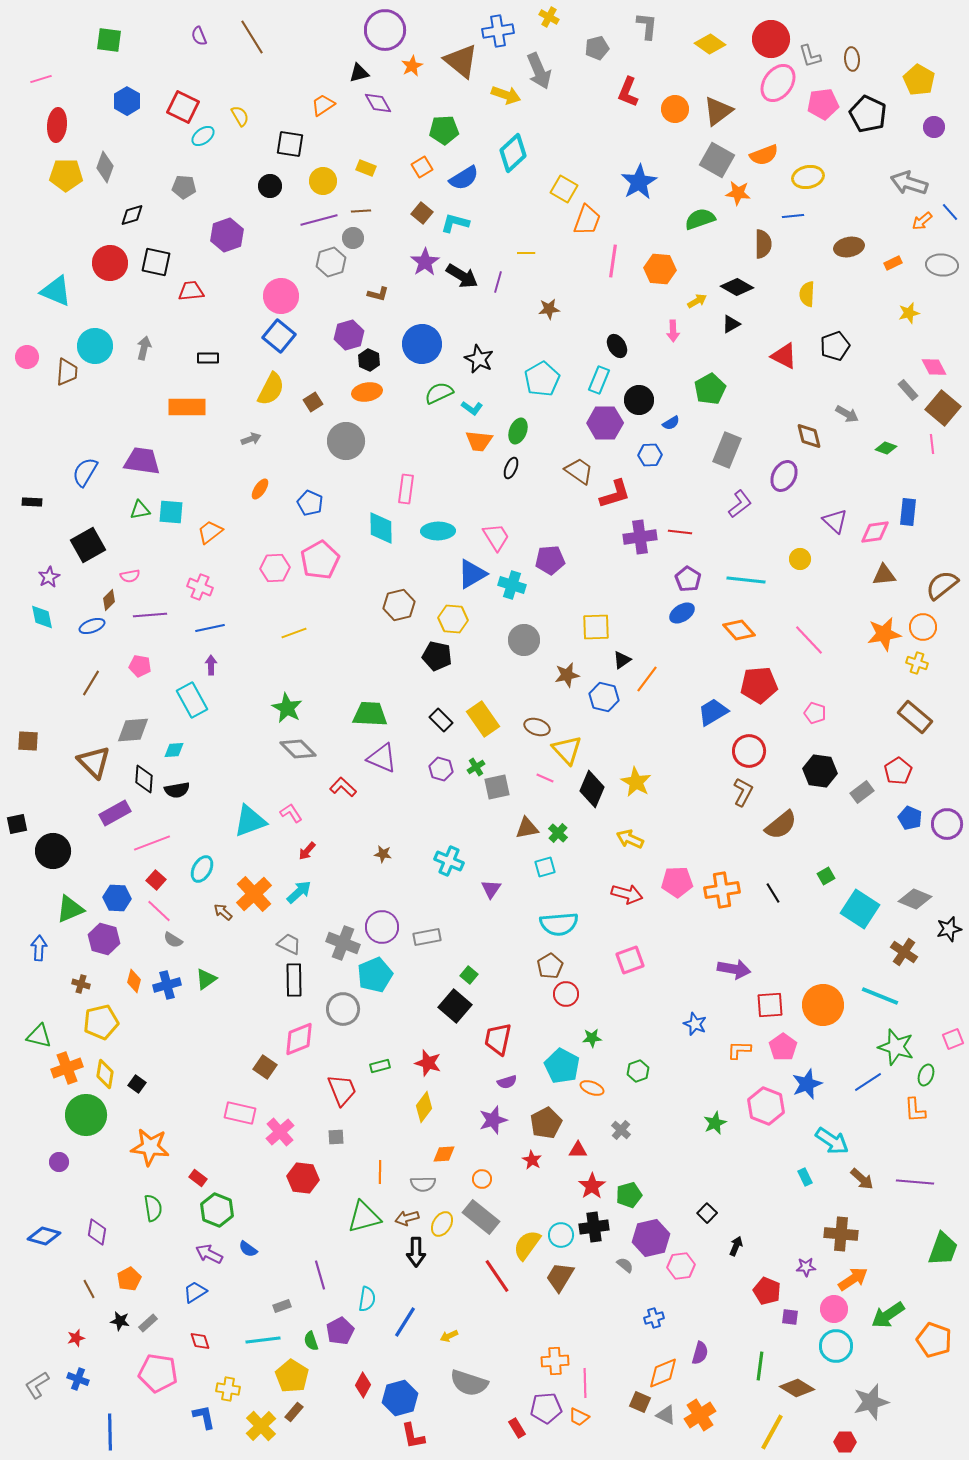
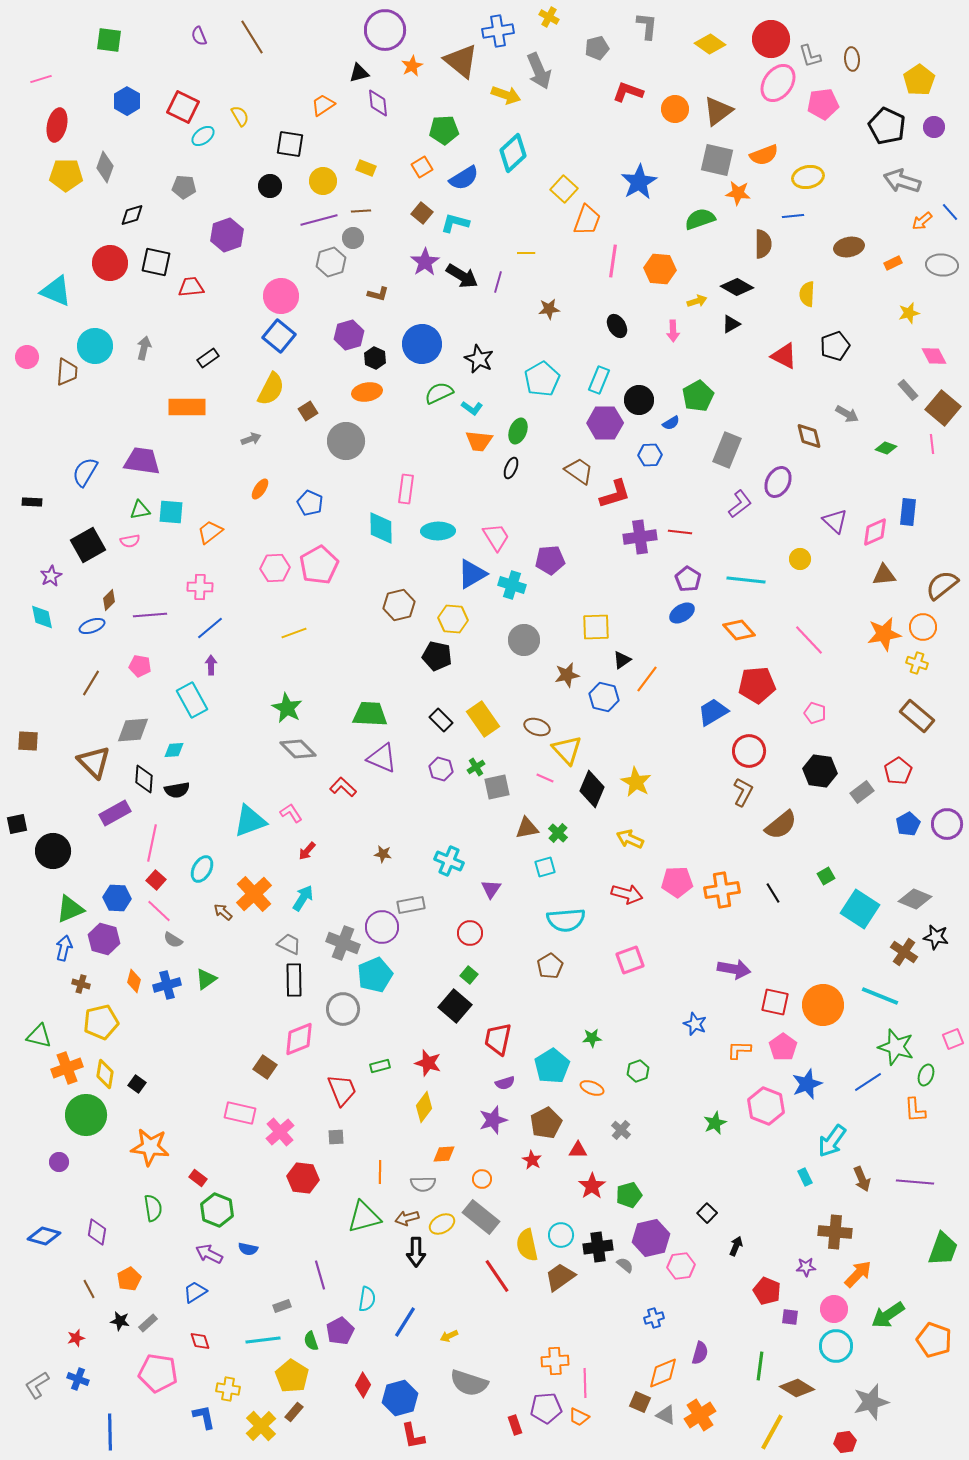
yellow pentagon at (919, 80): rotated 8 degrees clockwise
red L-shape at (628, 92): rotated 88 degrees clockwise
purple diamond at (378, 103): rotated 24 degrees clockwise
black pentagon at (868, 114): moved 19 px right, 12 px down
red ellipse at (57, 125): rotated 8 degrees clockwise
gray square at (717, 160): rotated 16 degrees counterclockwise
gray arrow at (909, 183): moved 7 px left, 2 px up
yellow square at (564, 189): rotated 12 degrees clockwise
red trapezoid at (191, 291): moved 4 px up
yellow arrow at (697, 301): rotated 12 degrees clockwise
black ellipse at (617, 346): moved 20 px up
black rectangle at (208, 358): rotated 35 degrees counterclockwise
black hexagon at (369, 360): moved 6 px right, 2 px up
pink diamond at (934, 367): moved 11 px up
green pentagon at (710, 389): moved 12 px left, 7 px down
brown square at (313, 402): moved 5 px left, 9 px down
purple ellipse at (784, 476): moved 6 px left, 6 px down
pink diamond at (875, 532): rotated 16 degrees counterclockwise
pink pentagon at (320, 560): moved 1 px left, 5 px down
pink semicircle at (130, 576): moved 35 px up
purple star at (49, 577): moved 2 px right, 1 px up
pink cross at (200, 587): rotated 20 degrees counterclockwise
blue line at (210, 628): rotated 28 degrees counterclockwise
red pentagon at (759, 685): moved 2 px left
brown rectangle at (915, 717): moved 2 px right, 1 px up
blue pentagon at (910, 818): moved 2 px left, 6 px down; rotated 20 degrees clockwise
pink line at (152, 843): rotated 57 degrees counterclockwise
cyan arrow at (299, 892): moved 4 px right, 6 px down; rotated 16 degrees counterclockwise
cyan semicircle at (559, 924): moved 7 px right, 4 px up
black star at (949, 929): moved 13 px left, 8 px down; rotated 25 degrees clockwise
gray rectangle at (427, 937): moved 16 px left, 32 px up
blue arrow at (39, 948): moved 25 px right; rotated 10 degrees clockwise
red circle at (566, 994): moved 96 px left, 61 px up
red square at (770, 1005): moved 5 px right, 3 px up; rotated 16 degrees clockwise
cyan pentagon at (562, 1066): moved 10 px left; rotated 12 degrees clockwise
purple semicircle at (507, 1082): moved 2 px left, 1 px down
cyan arrow at (832, 1141): rotated 92 degrees clockwise
brown arrow at (862, 1179): rotated 25 degrees clockwise
yellow ellipse at (442, 1224): rotated 30 degrees clockwise
black cross at (594, 1227): moved 4 px right, 20 px down
brown cross at (841, 1234): moved 6 px left, 2 px up
yellow semicircle at (527, 1245): rotated 48 degrees counterclockwise
blue semicircle at (248, 1249): rotated 24 degrees counterclockwise
brown trapezoid at (560, 1277): rotated 24 degrees clockwise
orange arrow at (853, 1279): moved 5 px right, 5 px up; rotated 12 degrees counterclockwise
red rectangle at (517, 1428): moved 2 px left, 3 px up; rotated 12 degrees clockwise
red hexagon at (845, 1442): rotated 10 degrees counterclockwise
